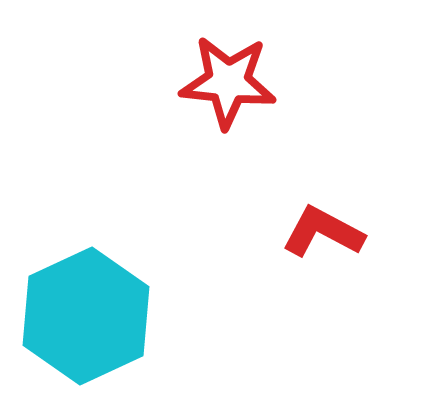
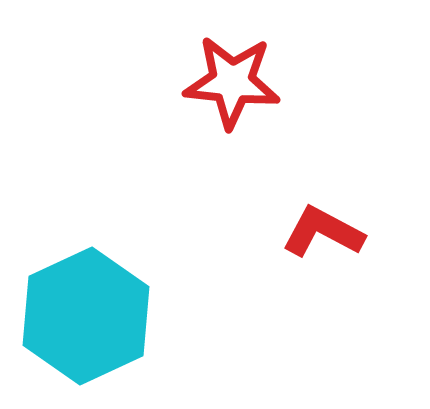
red star: moved 4 px right
